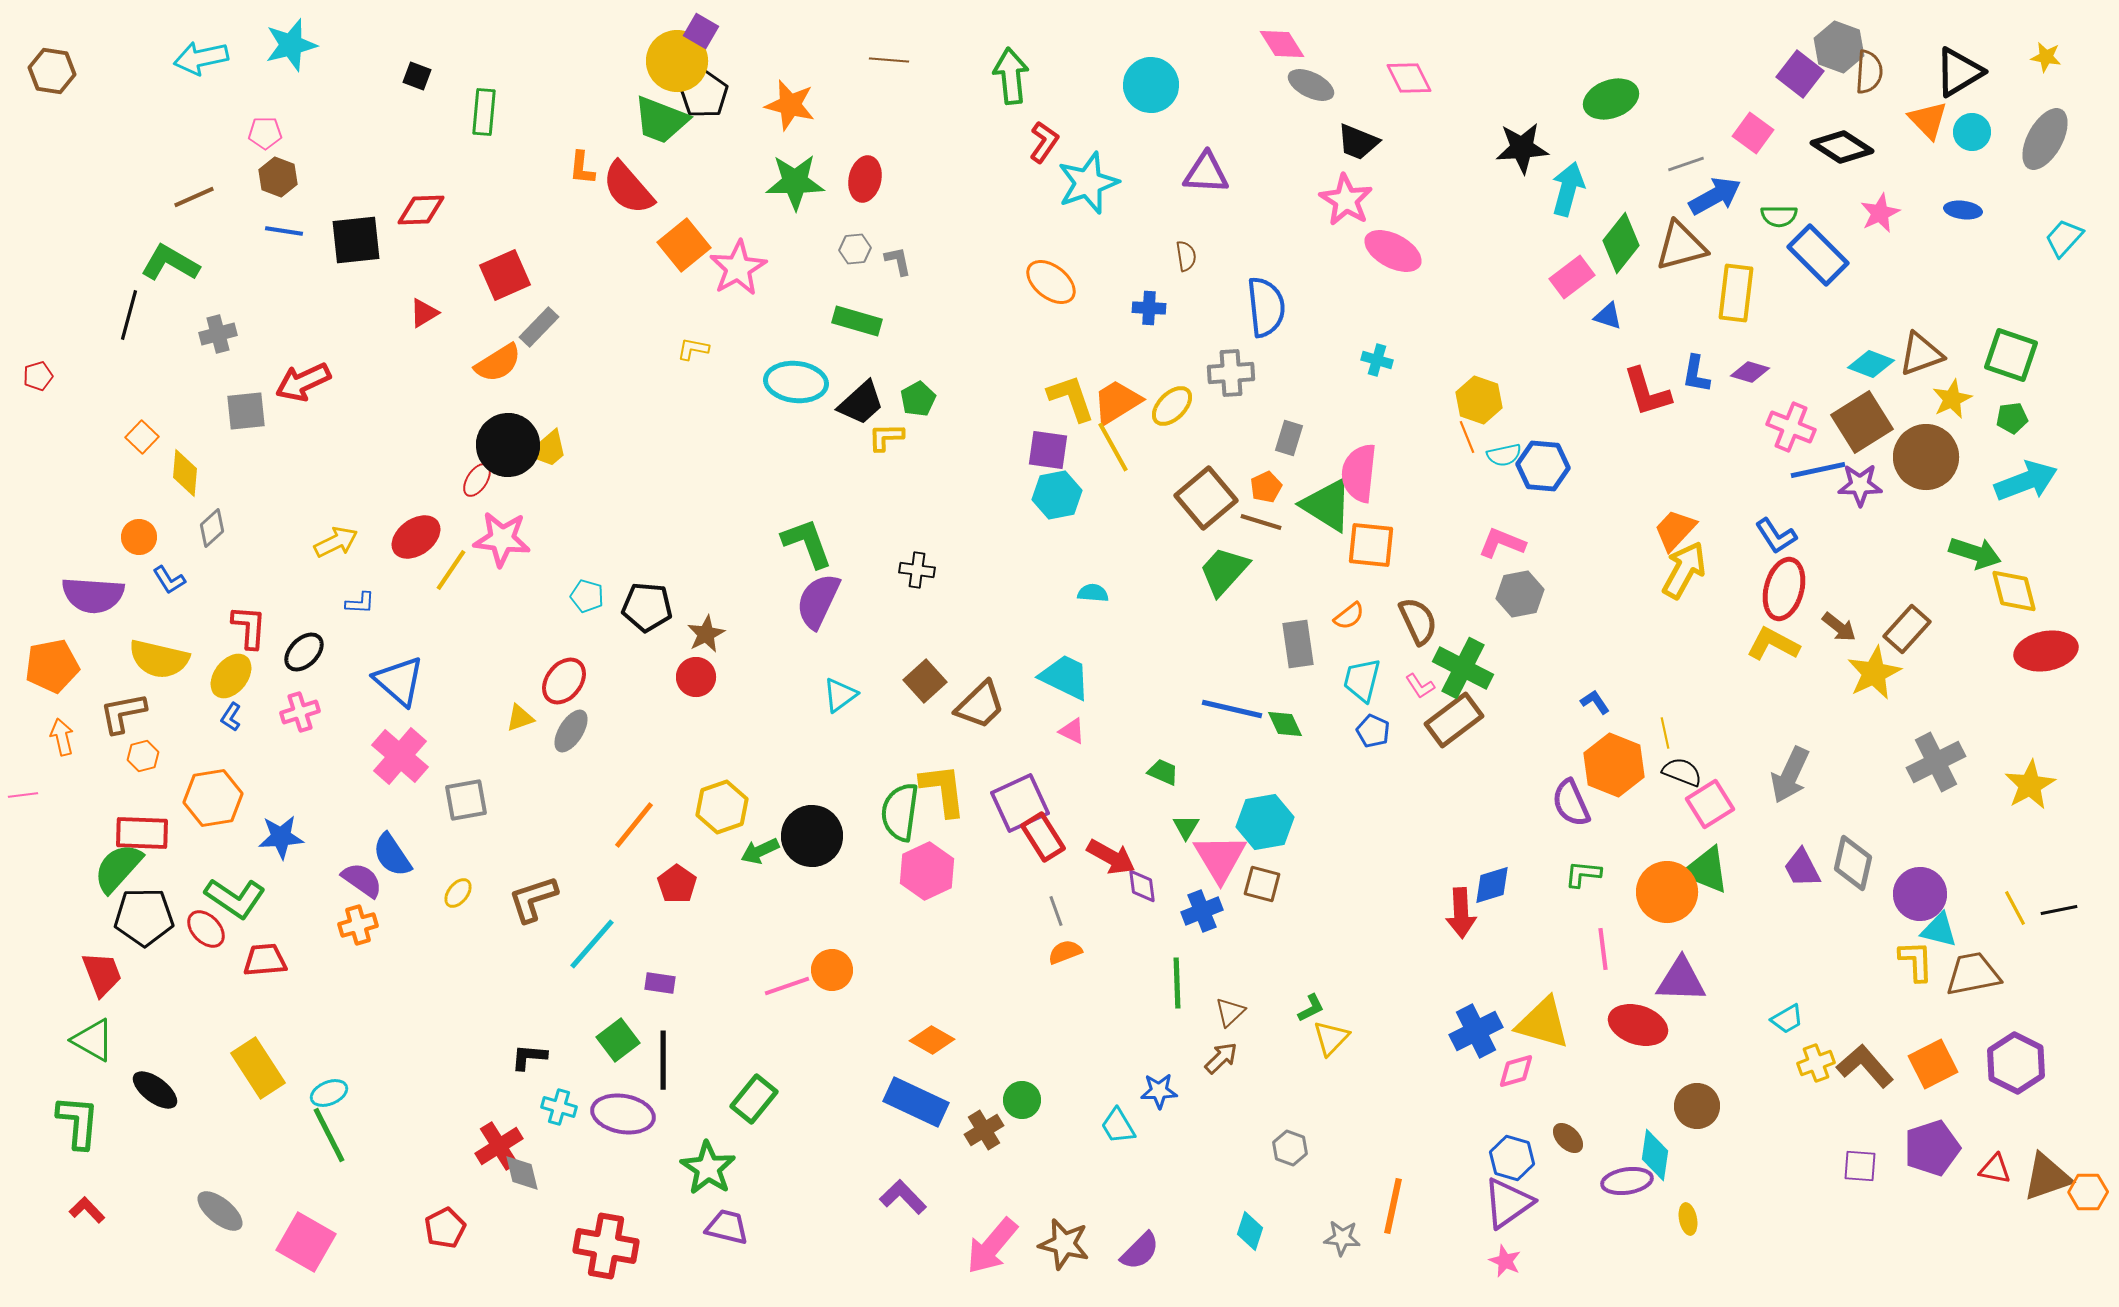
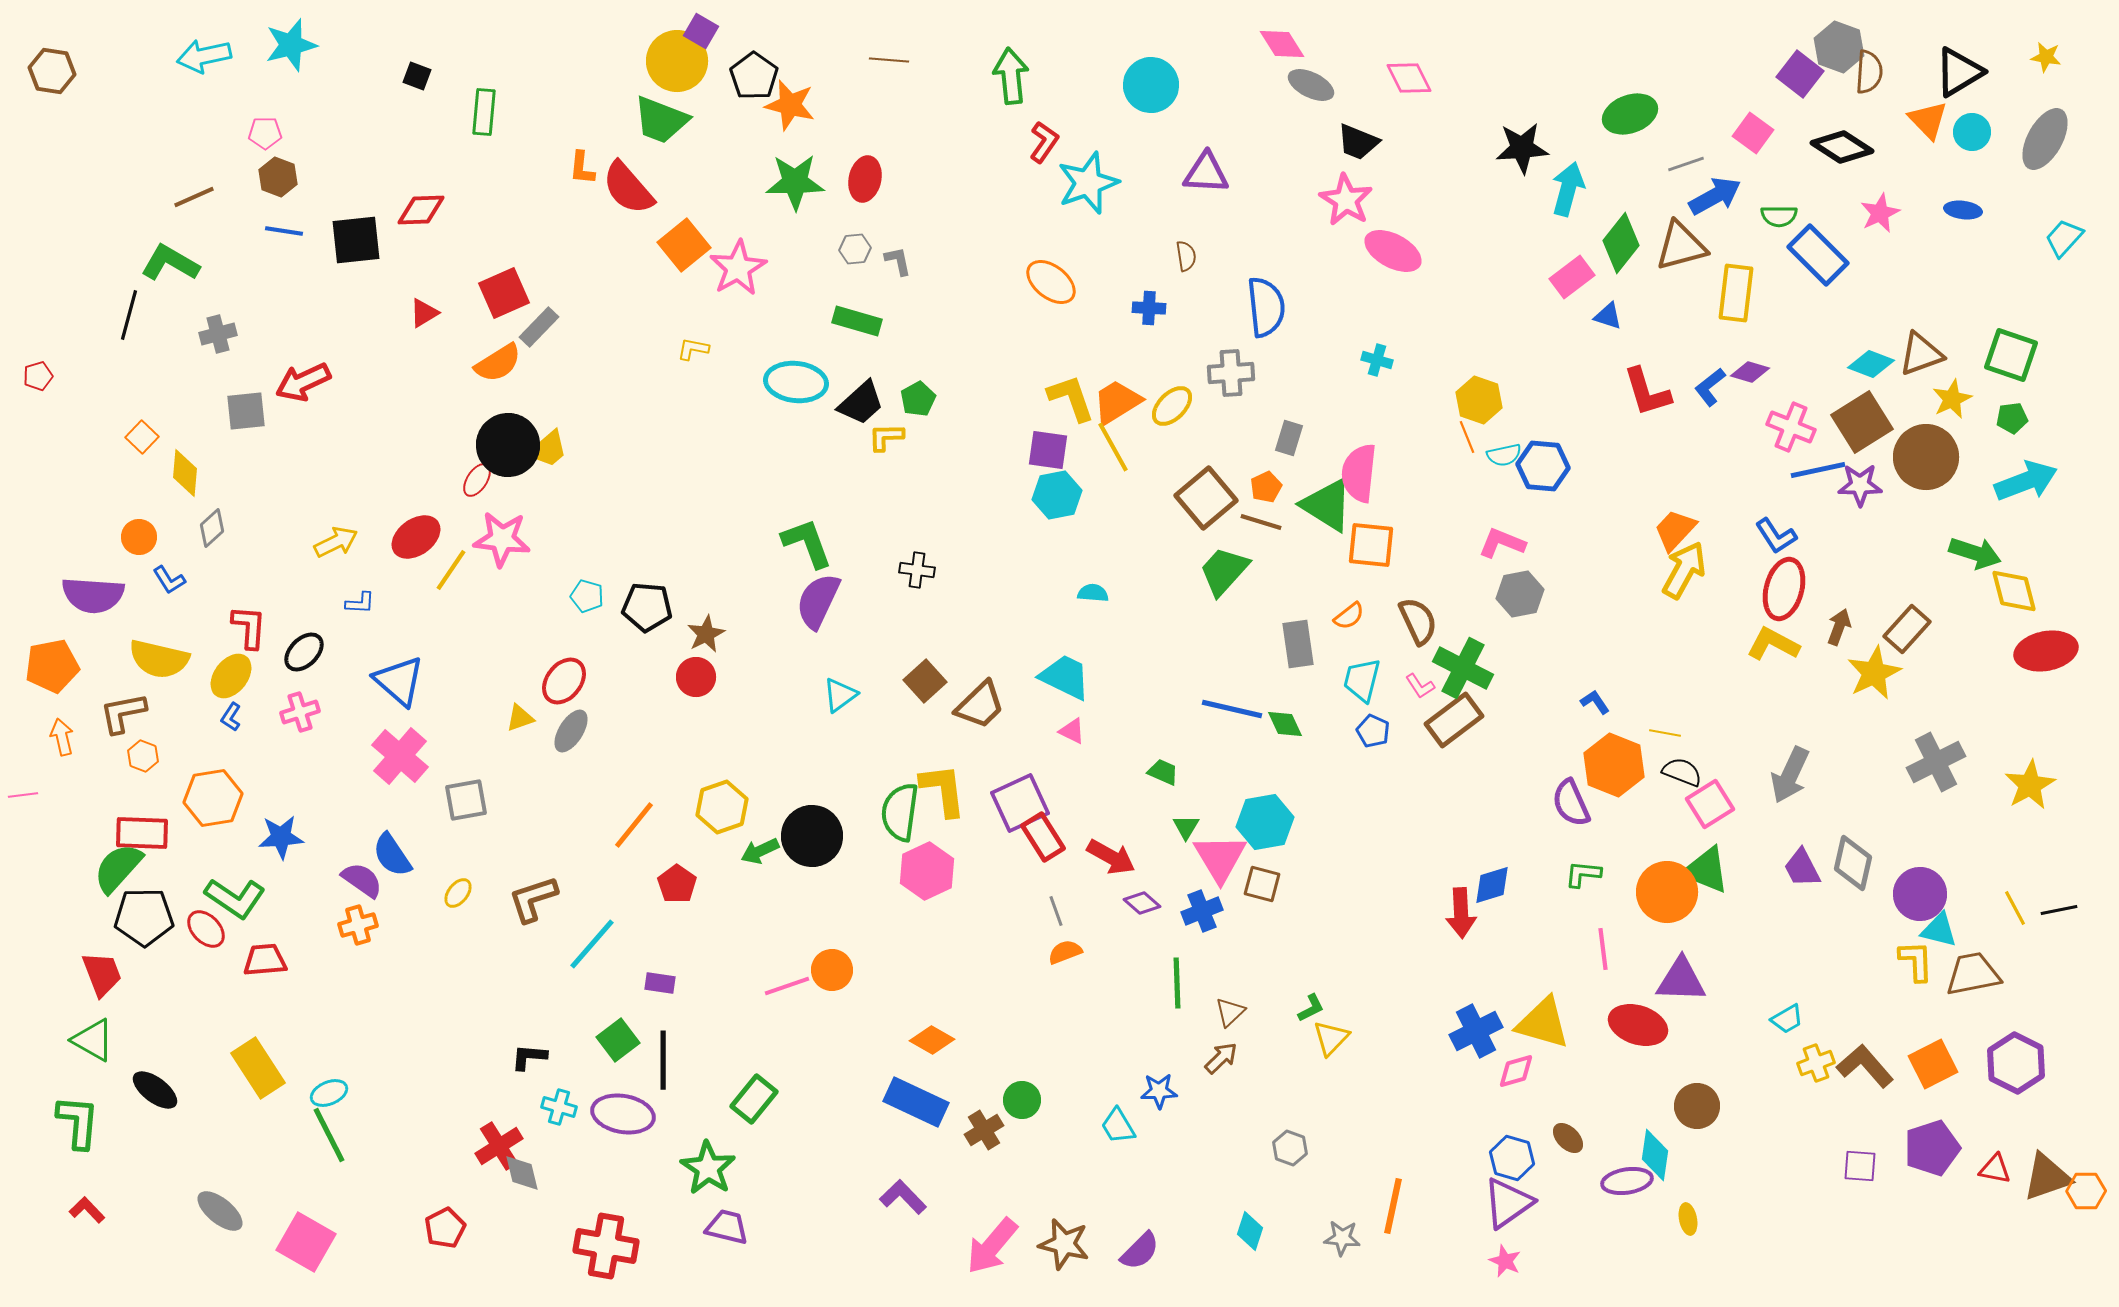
cyan arrow at (201, 58): moved 3 px right, 2 px up
black pentagon at (704, 94): moved 50 px right, 18 px up
green ellipse at (1611, 99): moved 19 px right, 15 px down
red square at (505, 275): moved 1 px left, 18 px down
blue L-shape at (1696, 374): moved 14 px right, 13 px down; rotated 42 degrees clockwise
brown arrow at (1839, 627): rotated 108 degrees counterclockwise
yellow line at (1665, 733): rotated 68 degrees counterclockwise
orange hexagon at (143, 756): rotated 24 degrees counterclockwise
purple diamond at (1142, 886): moved 17 px down; rotated 42 degrees counterclockwise
orange hexagon at (2088, 1192): moved 2 px left, 1 px up
